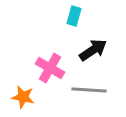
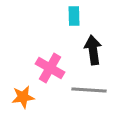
cyan rectangle: rotated 18 degrees counterclockwise
black arrow: rotated 64 degrees counterclockwise
orange star: rotated 20 degrees counterclockwise
